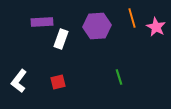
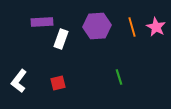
orange line: moved 9 px down
red square: moved 1 px down
